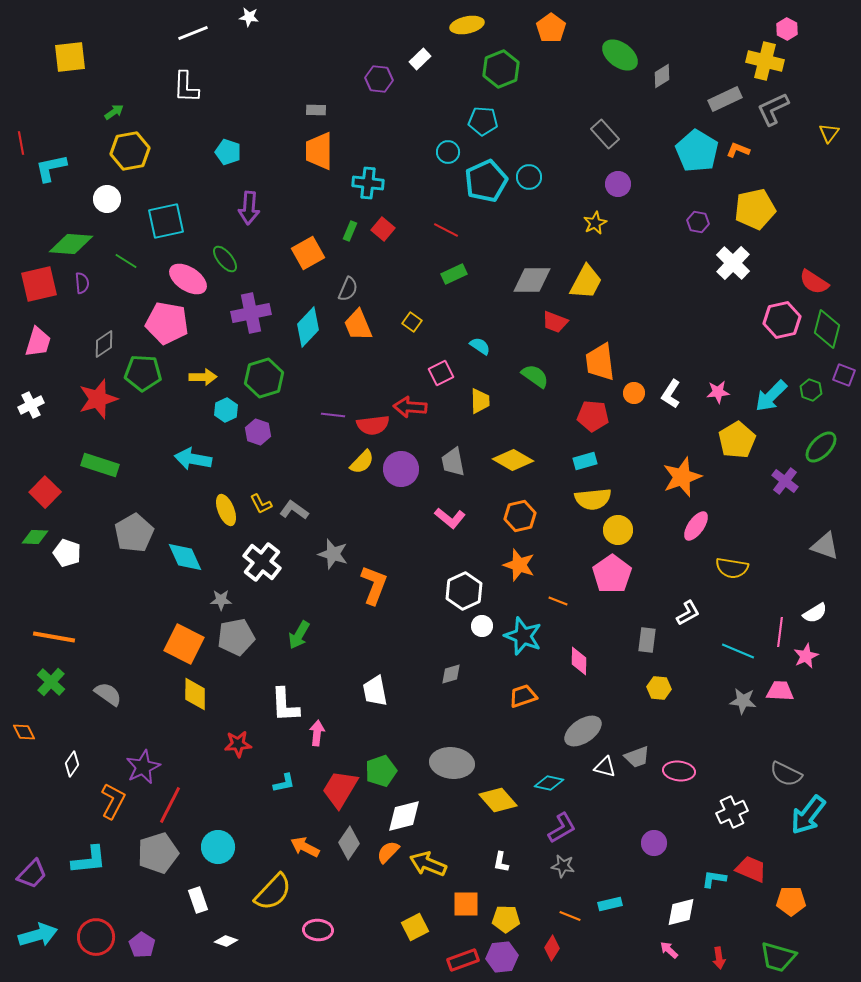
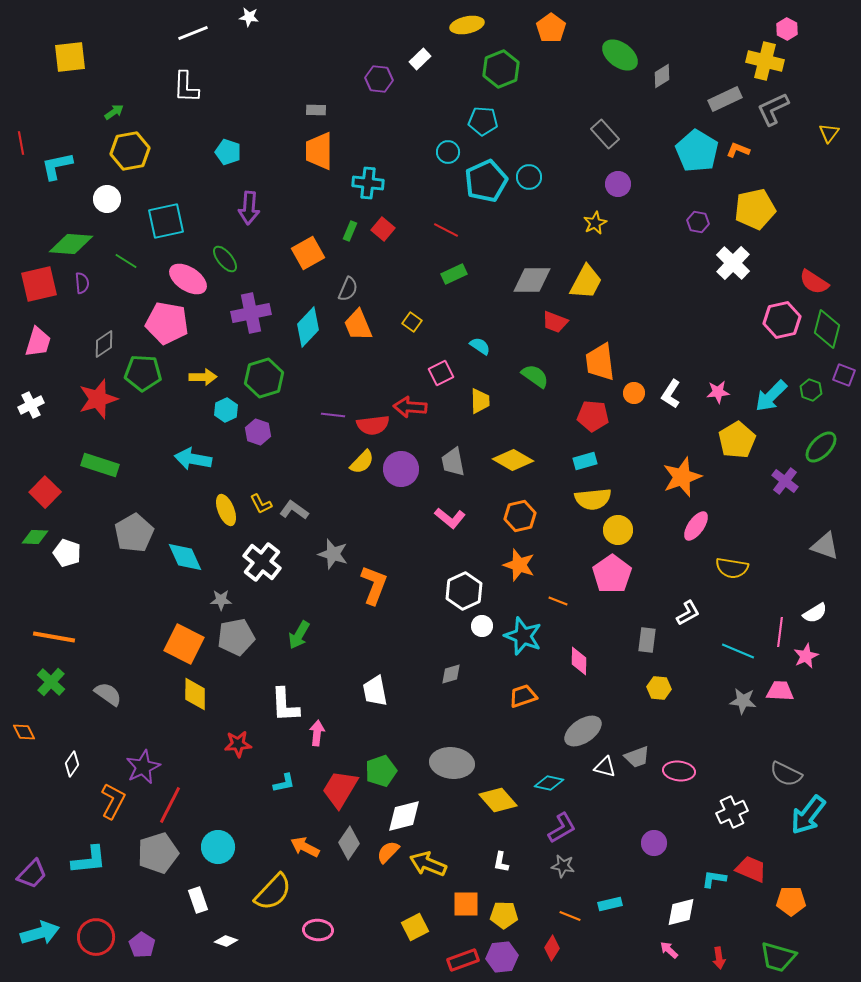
cyan L-shape at (51, 168): moved 6 px right, 2 px up
yellow pentagon at (506, 919): moved 2 px left, 4 px up
cyan arrow at (38, 935): moved 2 px right, 2 px up
